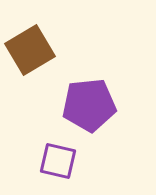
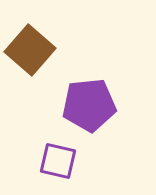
brown square: rotated 18 degrees counterclockwise
